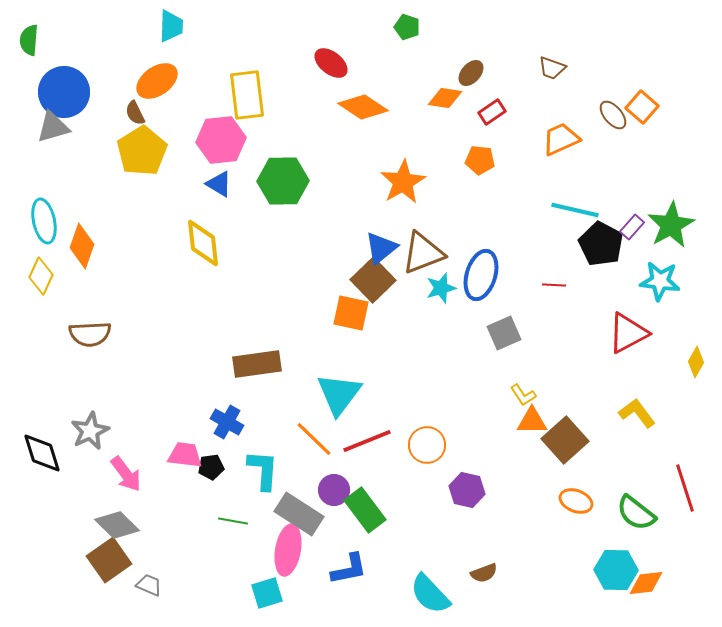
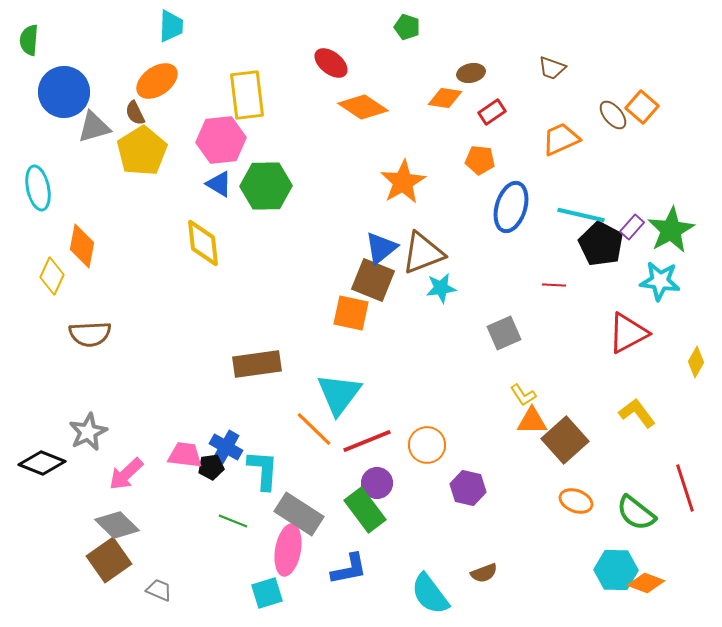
brown ellipse at (471, 73): rotated 36 degrees clockwise
gray triangle at (53, 127): moved 41 px right
green hexagon at (283, 181): moved 17 px left, 5 px down
cyan line at (575, 210): moved 6 px right, 5 px down
cyan ellipse at (44, 221): moved 6 px left, 33 px up
green star at (671, 225): moved 5 px down
orange diamond at (82, 246): rotated 9 degrees counterclockwise
blue ellipse at (481, 275): moved 30 px right, 68 px up
yellow diamond at (41, 276): moved 11 px right
brown square at (373, 280): rotated 24 degrees counterclockwise
cyan star at (441, 288): rotated 8 degrees clockwise
blue cross at (227, 422): moved 1 px left, 25 px down
gray star at (90, 431): moved 2 px left, 1 px down
orange line at (314, 439): moved 10 px up
black diamond at (42, 453): moved 10 px down; rotated 51 degrees counterclockwise
pink arrow at (126, 474): rotated 84 degrees clockwise
purple circle at (334, 490): moved 43 px right, 7 px up
purple hexagon at (467, 490): moved 1 px right, 2 px up
green line at (233, 521): rotated 12 degrees clockwise
orange diamond at (646, 583): rotated 27 degrees clockwise
gray trapezoid at (149, 585): moved 10 px right, 5 px down
cyan semicircle at (430, 594): rotated 6 degrees clockwise
